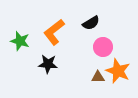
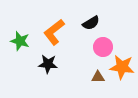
orange star: moved 4 px right, 4 px up; rotated 15 degrees counterclockwise
